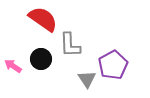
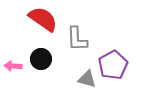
gray L-shape: moved 7 px right, 6 px up
pink arrow: rotated 30 degrees counterclockwise
gray triangle: rotated 42 degrees counterclockwise
